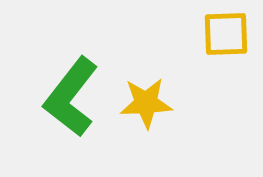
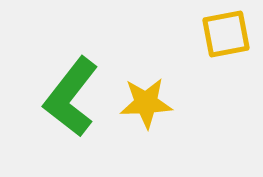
yellow square: rotated 9 degrees counterclockwise
